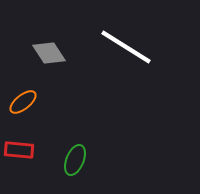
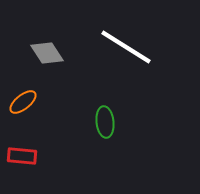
gray diamond: moved 2 px left
red rectangle: moved 3 px right, 6 px down
green ellipse: moved 30 px right, 38 px up; rotated 28 degrees counterclockwise
